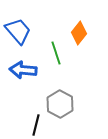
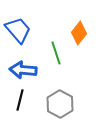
blue trapezoid: moved 1 px up
black line: moved 16 px left, 25 px up
